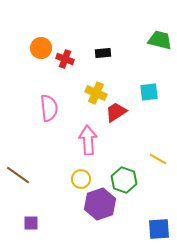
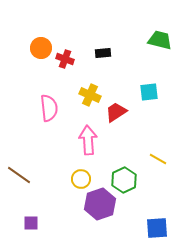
yellow cross: moved 6 px left, 2 px down
brown line: moved 1 px right
green hexagon: rotated 15 degrees clockwise
blue square: moved 2 px left, 1 px up
